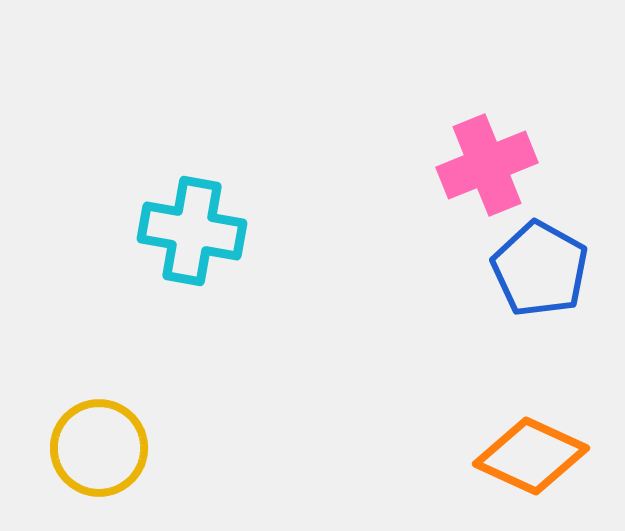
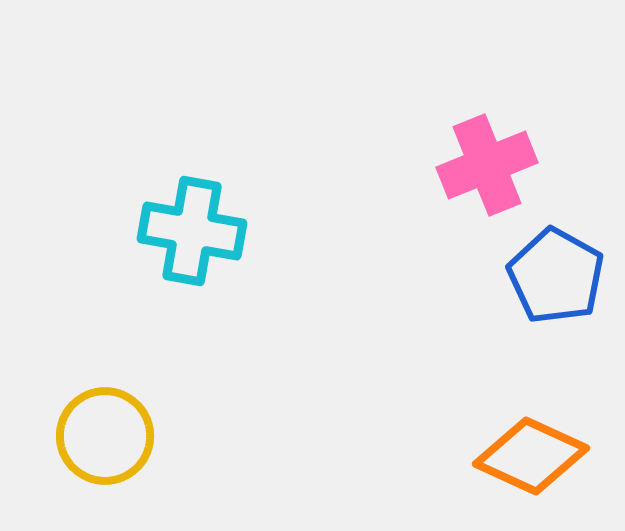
blue pentagon: moved 16 px right, 7 px down
yellow circle: moved 6 px right, 12 px up
